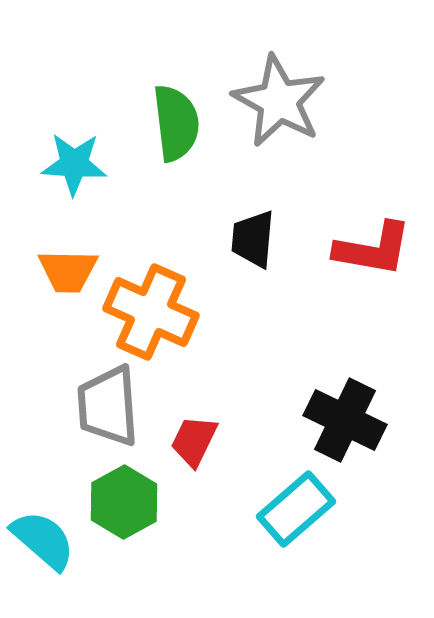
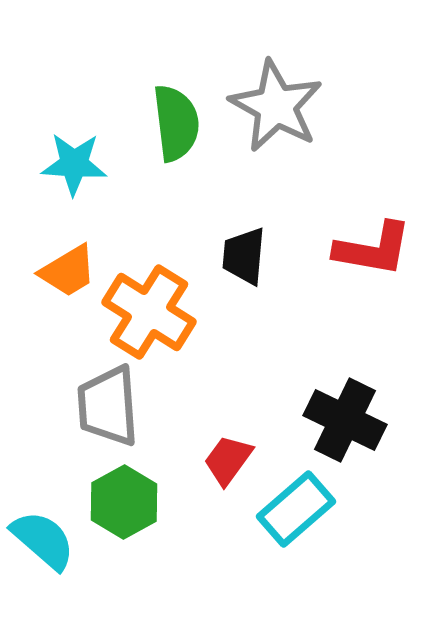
gray star: moved 3 px left, 5 px down
black trapezoid: moved 9 px left, 17 px down
orange trapezoid: rotated 32 degrees counterclockwise
orange cross: moved 2 px left; rotated 8 degrees clockwise
red trapezoid: moved 34 px right, 19 px down; rotated 10 degrees clockwise
